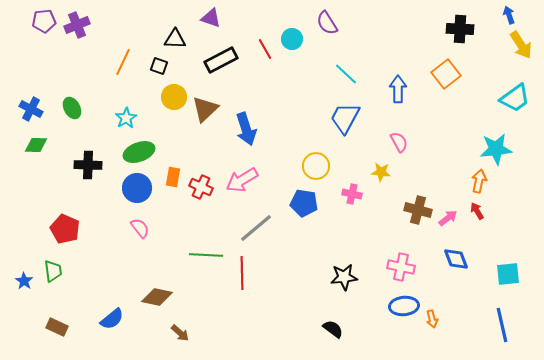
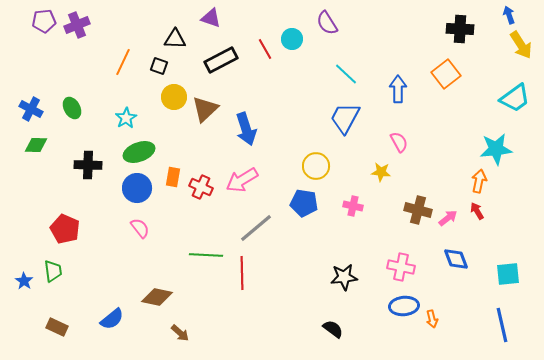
pink cross at (352, 194): moved 1 px right, 12 px down
